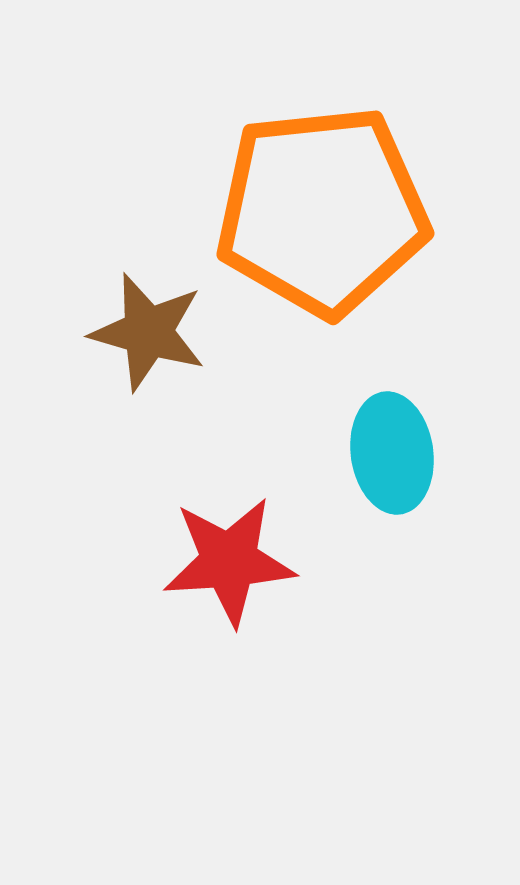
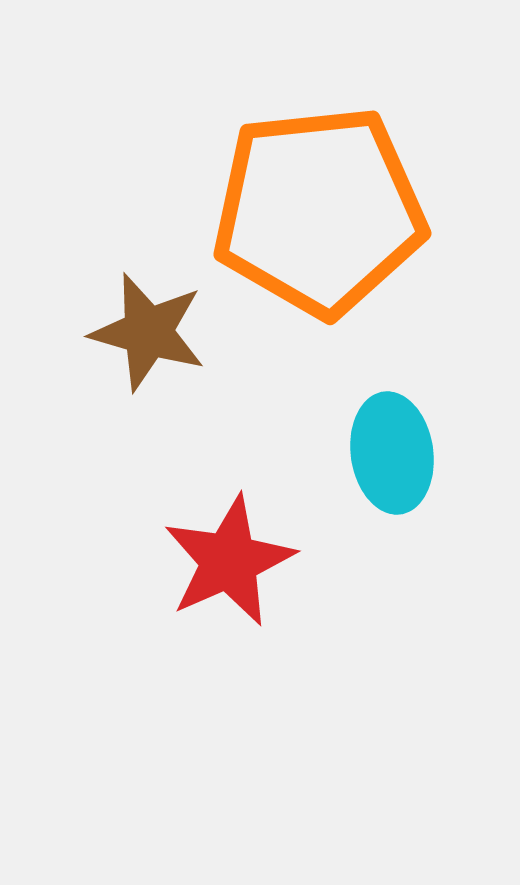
orange pentagon: moved 3 px left
red star: rotated 20 degrees counterclockwise
